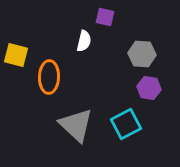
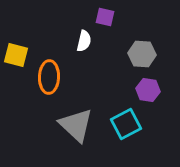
purple hexagon: moved 1 px left, 2 px down
